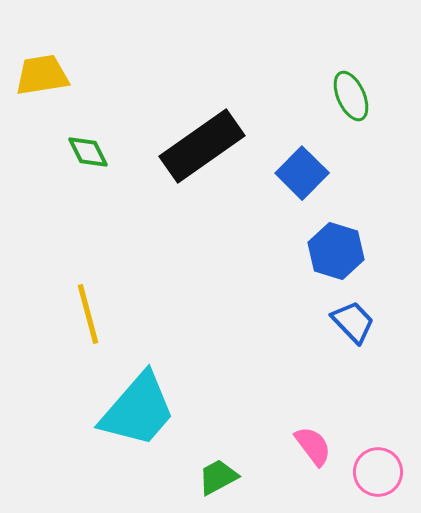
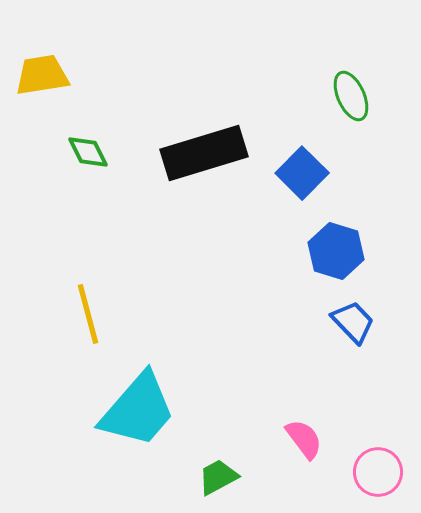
black rectangle: moved 2 px right, 7 px down; rotated 18 degrees clockwise
pink semicircle: moved 9 px left, 7 px up
